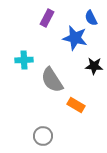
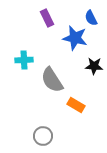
purple rectangle: rotated 54 degrees counterclockwise
